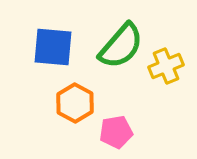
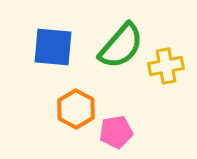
yellow cross: rotated 12 degrees clockwise
orange hexagon: moved 1 px right, 6 px down
